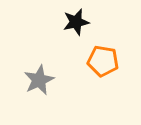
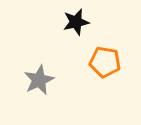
orange pentagon: moved 2 px right, 1 px down
